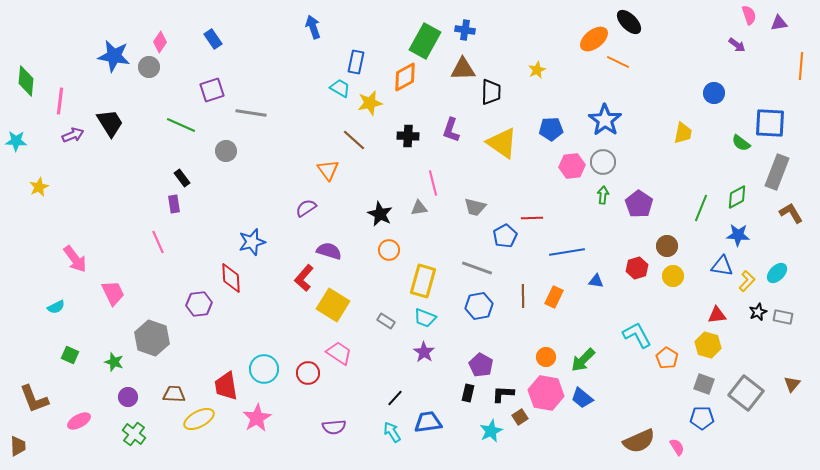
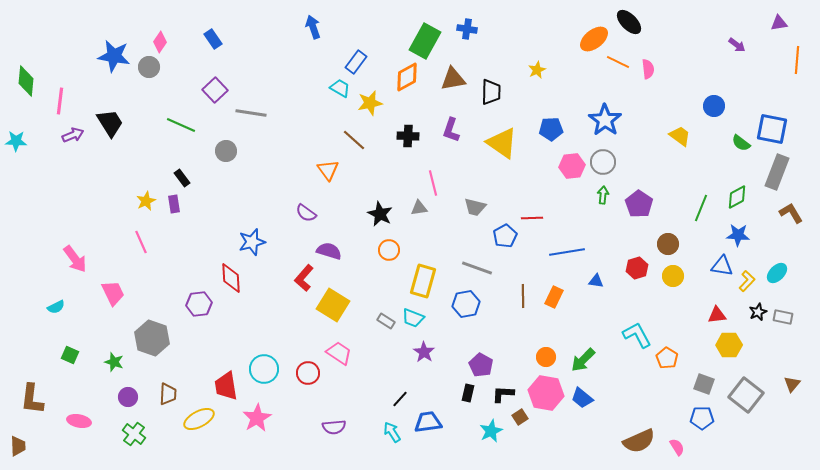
pink semicircle at (749, 15): moved 101 px left, 54 px down; rotated 12 degrees clockwise
blue cross at (465, 30): moved 2 px right, 1 px up
blue rectangle at (356, 62): rotated 25 degrees clockwise
orange line at (801, 66): moved 4 px left, 6 px up
brown triangle at (463, 69): moved 10 px left, 10 px down; rotated 8 degrees counterclockwise
orange diamond at (405, 77): moved 2 px right
purple square at (212, 90): moved 3 px right; rotated 25 degrees counterclockwise
blue circle at (714, 93): moved 13 px down
blue square at (770, 123): moved 2 px right, 6 px down; rotated 8 degrees clockwise
yellow trapezoid at (683, 133): moved 3 px left, 3 px down; rotated 65 degrees counterclockwise
yellow star at (39, 187): moved 107 px right, 14 px down
purple semicircle at (306, 208): moved 5 px down; rotated 110 degrees counterclockwise
pink line at (158, 242): moved 17 px left
brown circle at (667, 246): moved 1 px right, 2 px up
blue hexagon at (479, 306): moved 13 px left, 2 px up
cyan trapezoid at (425, 318): moved 12 px left
yellow hexagon at (708, 345): moved 21 px right; rotated 15 degrees counterclockwise
gray square at (746, 393): moved 2 px down
brown trapezoid at (174, 394): moved 6 px left; rotated 90 degrees clockwise
black line at (395, 398): moved 5 px right, 1 px down
brown L-shape at (34, 399): moved 2 px left; rotated 28 degrees clockwise
pink ellipse at (79, 421): rotated 40 degrees clockwise
